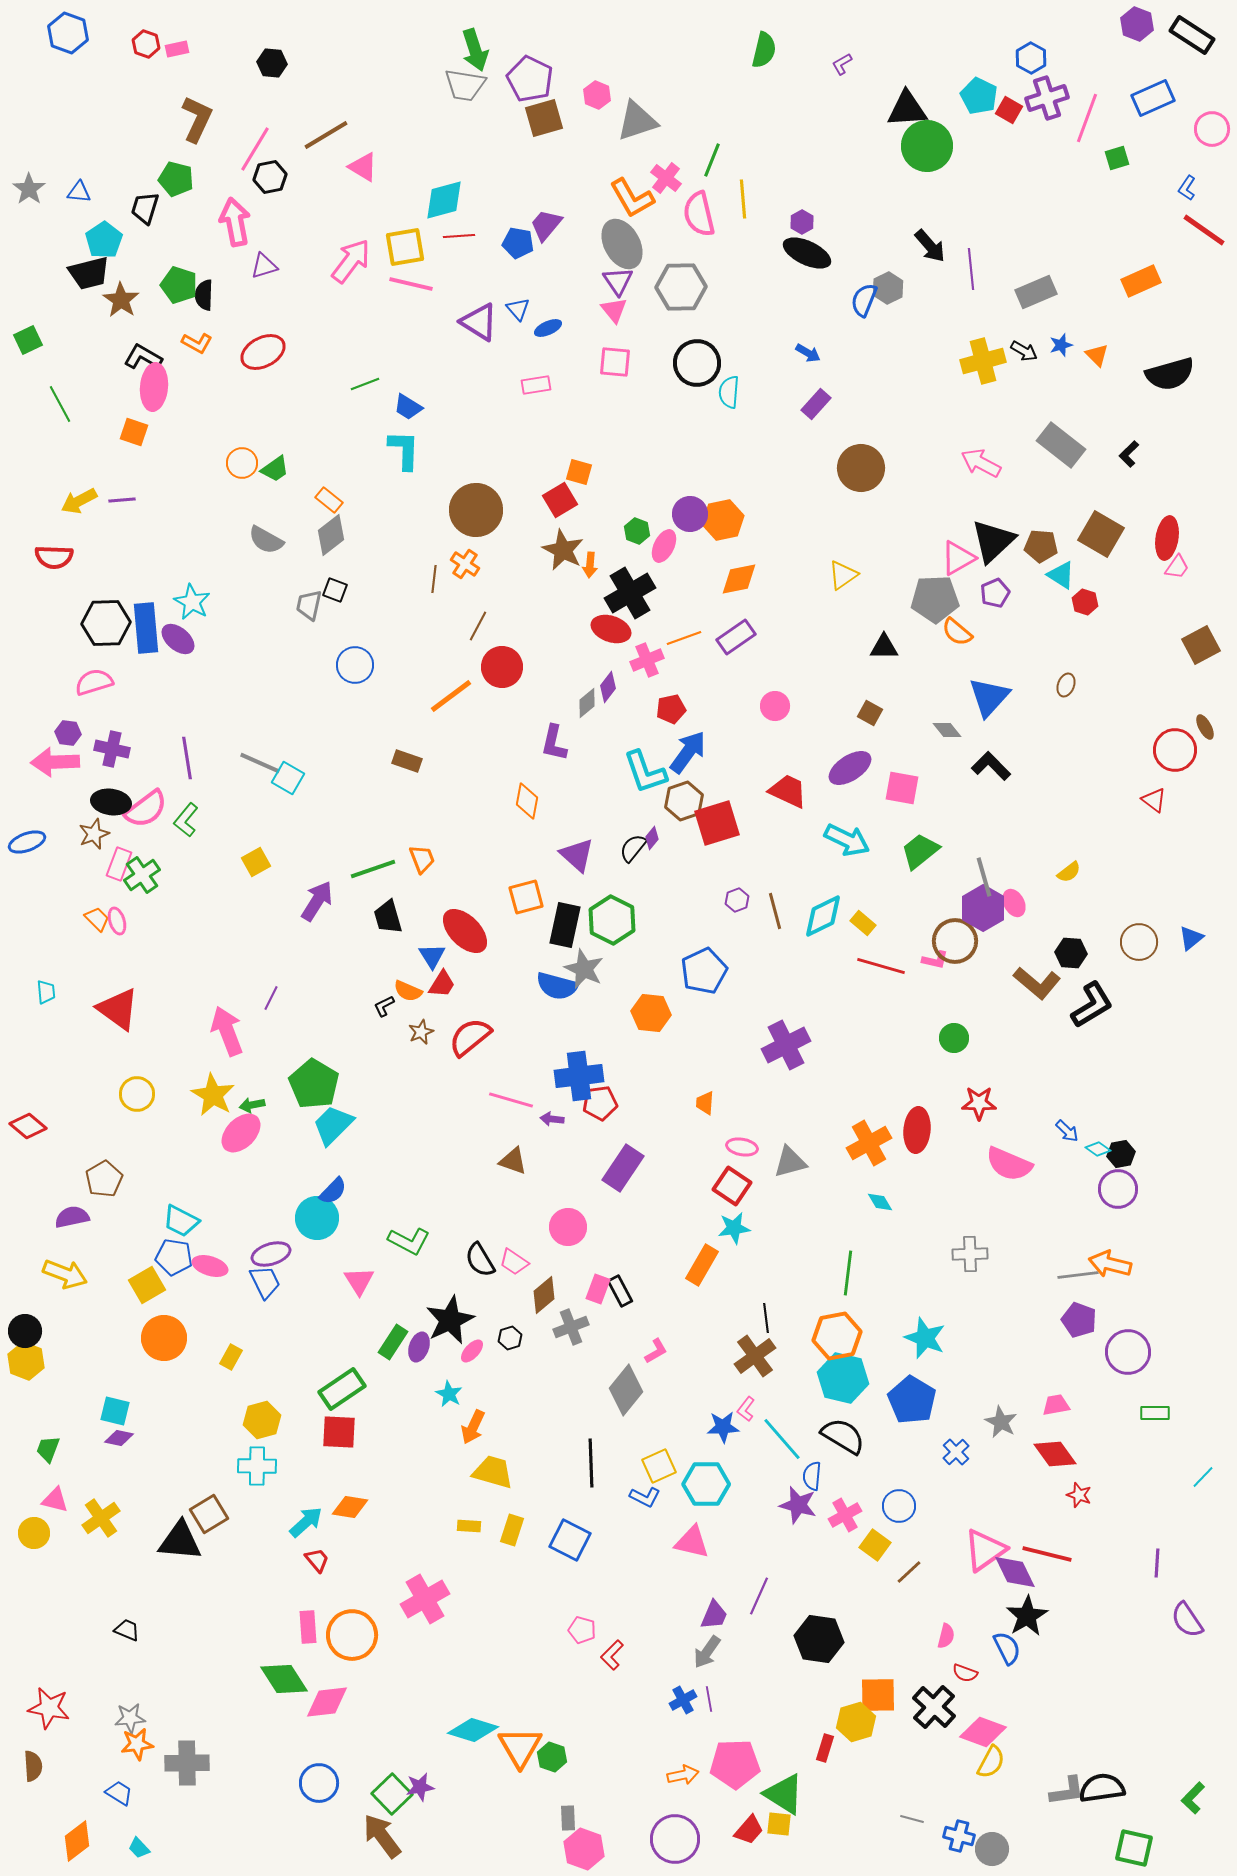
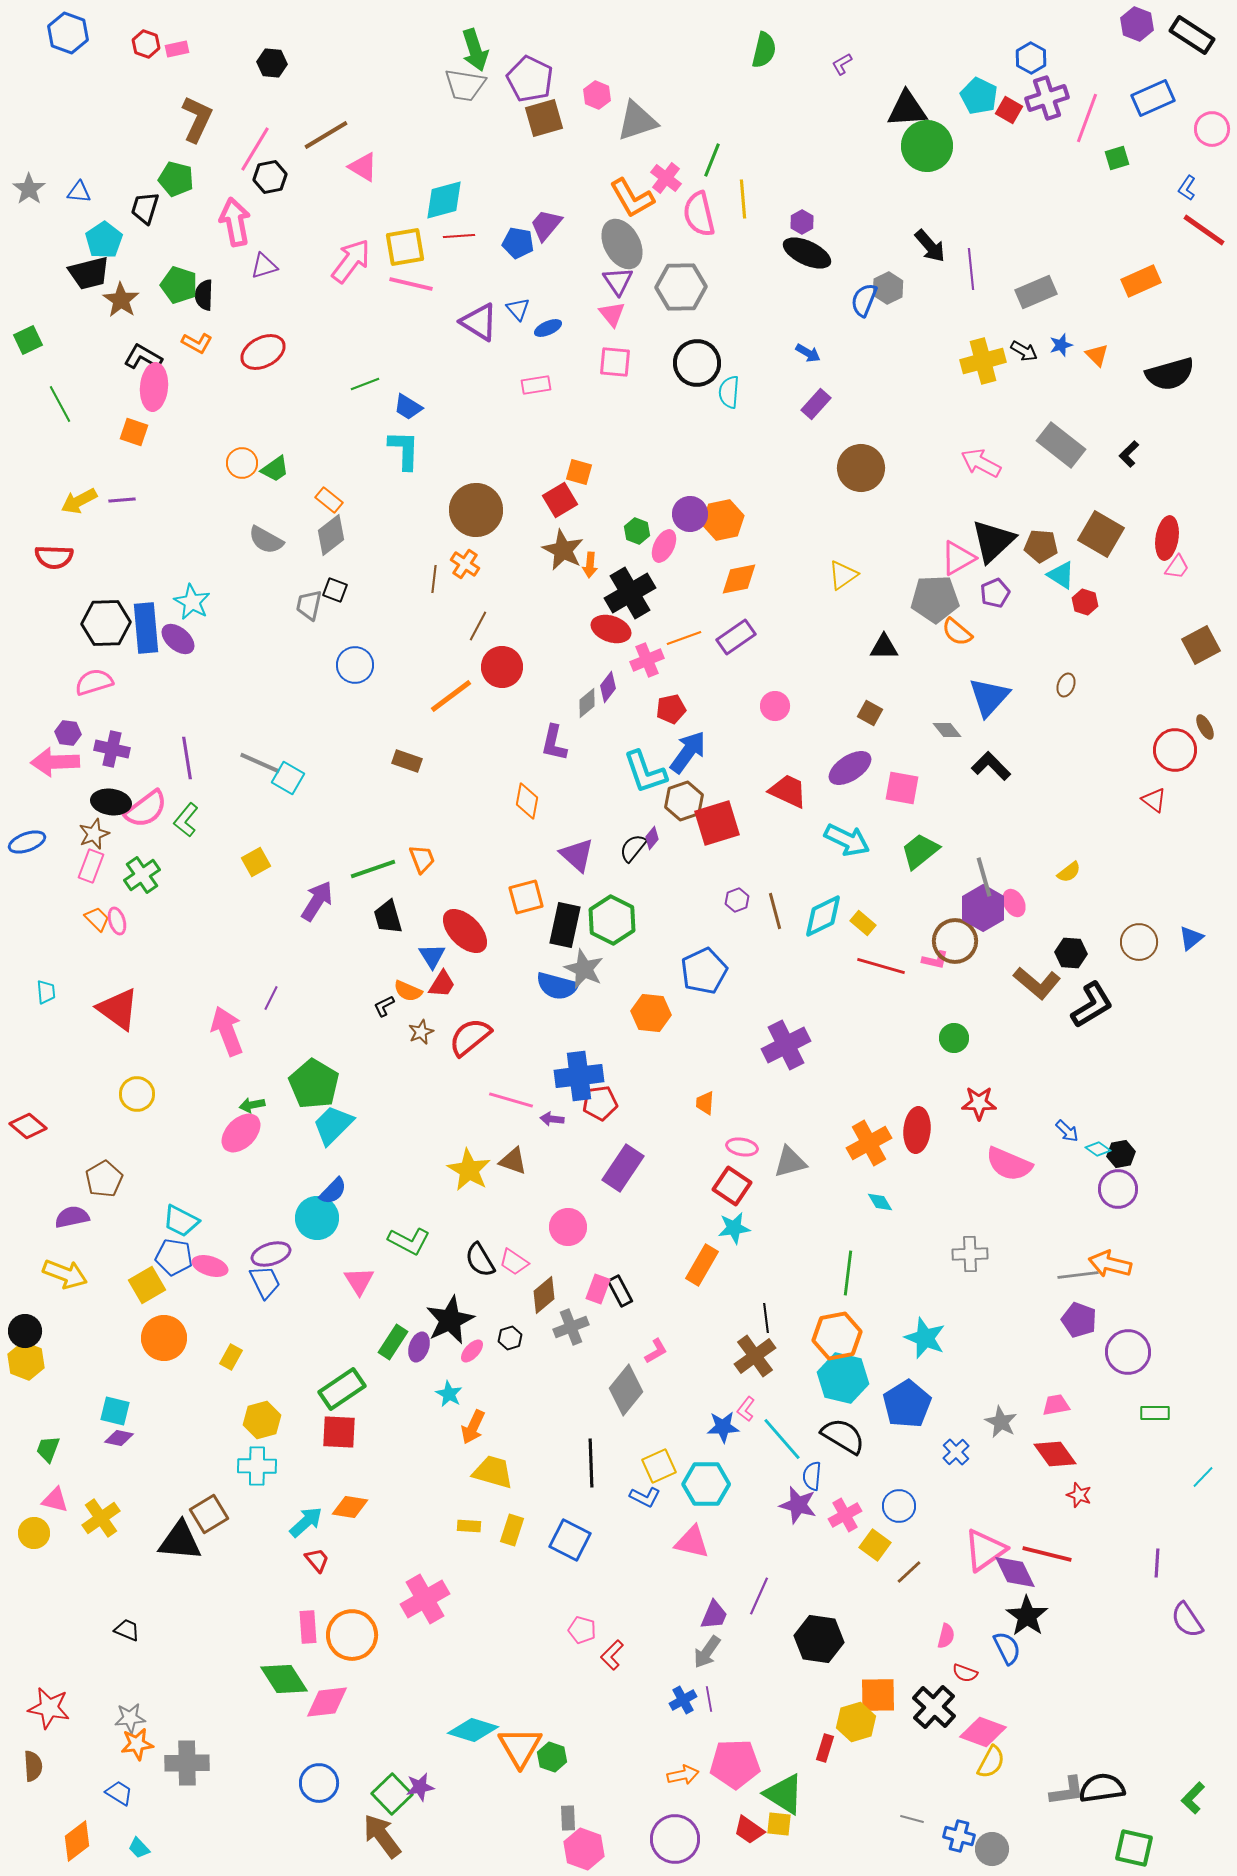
pink triangle at (614, 310): moved 2 px left, 4 px down
pink rectangle at (119, 864): moved 28 px left, 2 px down
yellow star at (213, 1095): moved 256 px right, 75 px down
blue pentagon at (912, 1400): moved 5 px left, 4 px down; rotated 9 degrees clockwise
black star at (1027, 1616): rotated 6 degrees counterclockwise
red trapezoid at (749, 1830): rotated 84 degrees clockwise
